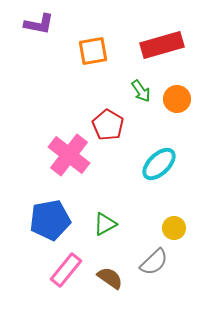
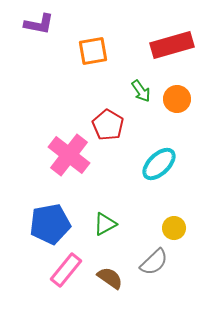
red rectangle: moved 10 px right
blue pentagon: moved 4 px down
